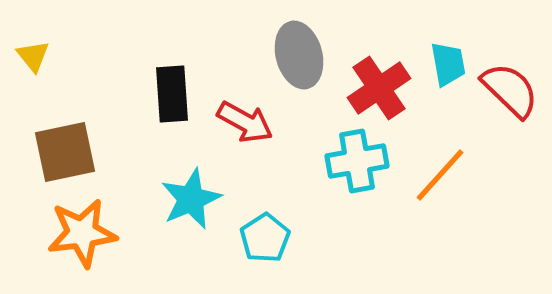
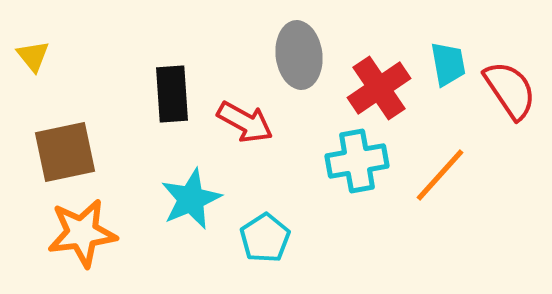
gray ellipse: rotated 8 degrees clockwise
red semicircle: rotated 12 degrees clockwise
